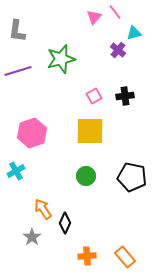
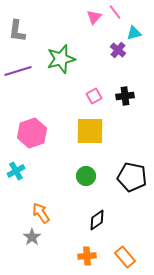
orange arrow: moved 2 px left, 4 px down
black diamond: moved 32 px right, 3 px up; rotated 30 degrees clockwise
